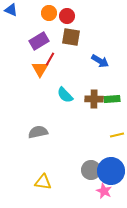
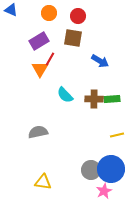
red circle: moved 11 px right
brown square: moved 2 px right, 1 px down
blue circle: moved 2 px up
pink star: rotated 21 degrees clockwise
